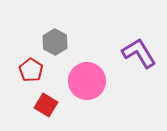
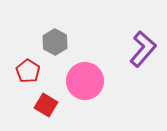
purple L-shape: moved 4 px right, 4 px up; rotated 72 degrees clockwise
red pentagon: moved 3 px left, 1 px down
pink circle: moved 2 px left
